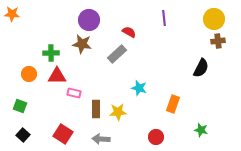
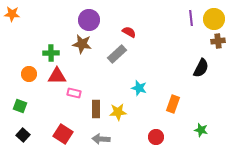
purple line: moved 27 px right
